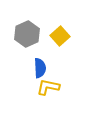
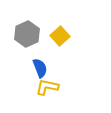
blue semicircle: rotated 18 degrees counterclockwise
yellow L-shape: moved 1 px left
